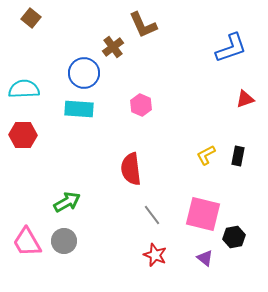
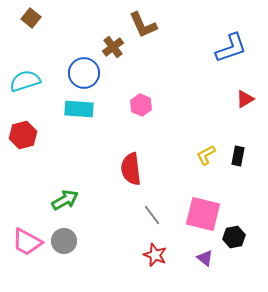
cyan semicircle: moved 1 px right, 8 px up; rotated 16 degrees counterclockwise
red triangle: rotated 12 degrees counterclockwise
red hexagon: rotated 16 degrees counterclockwise
green arrow: moved 2 px left, 2 px up
pink trapezoid: rotated 32 degrees counterclockwise
